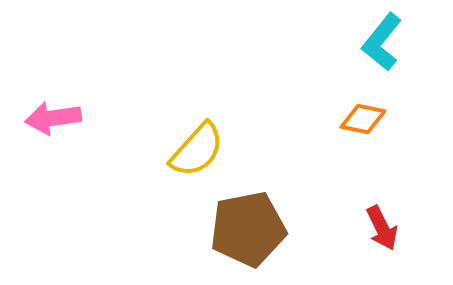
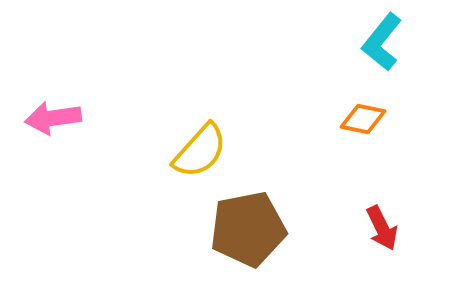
yellow semicircle: moved 3 px right, 1 px down
